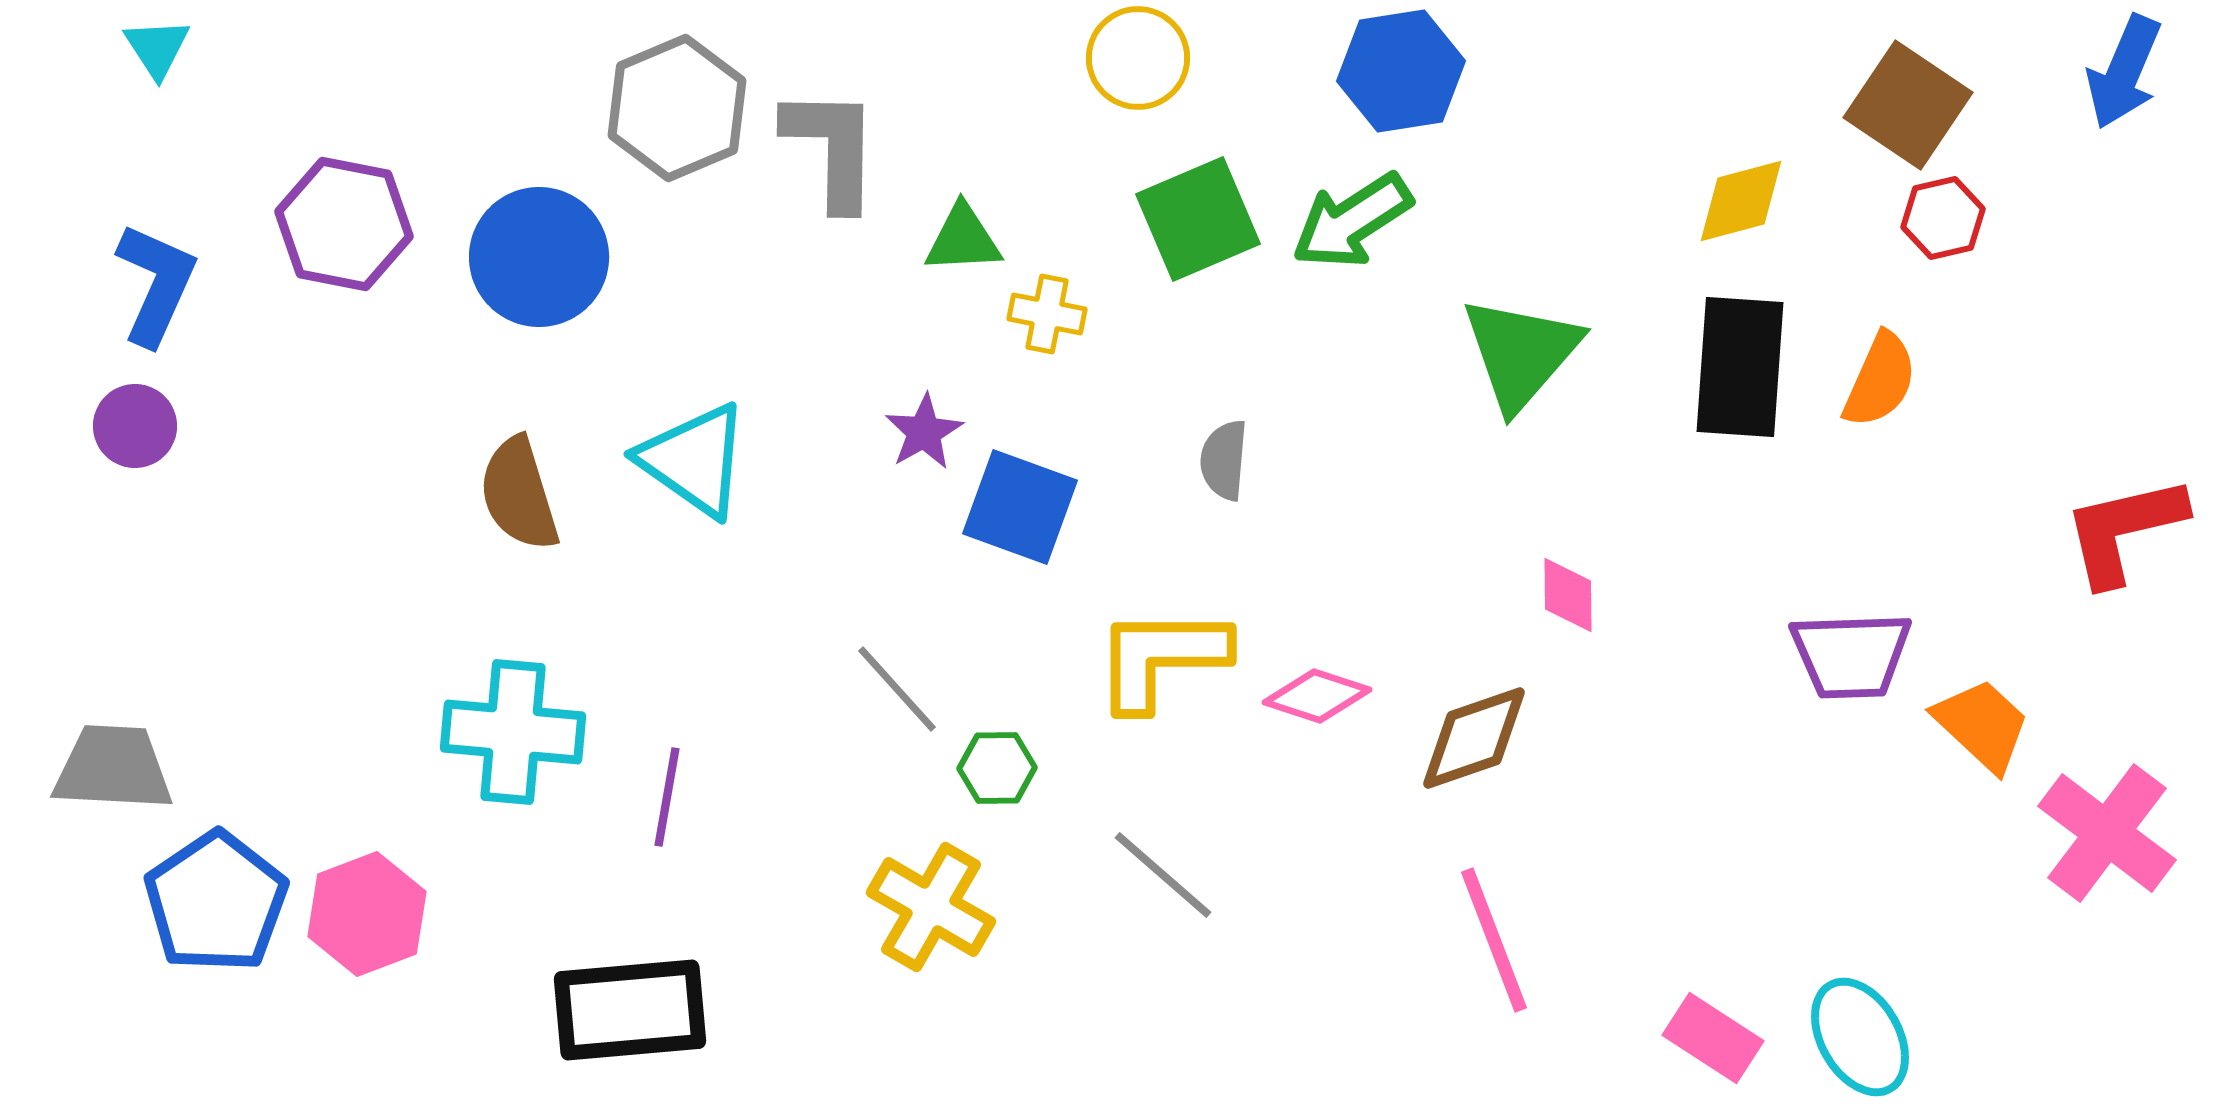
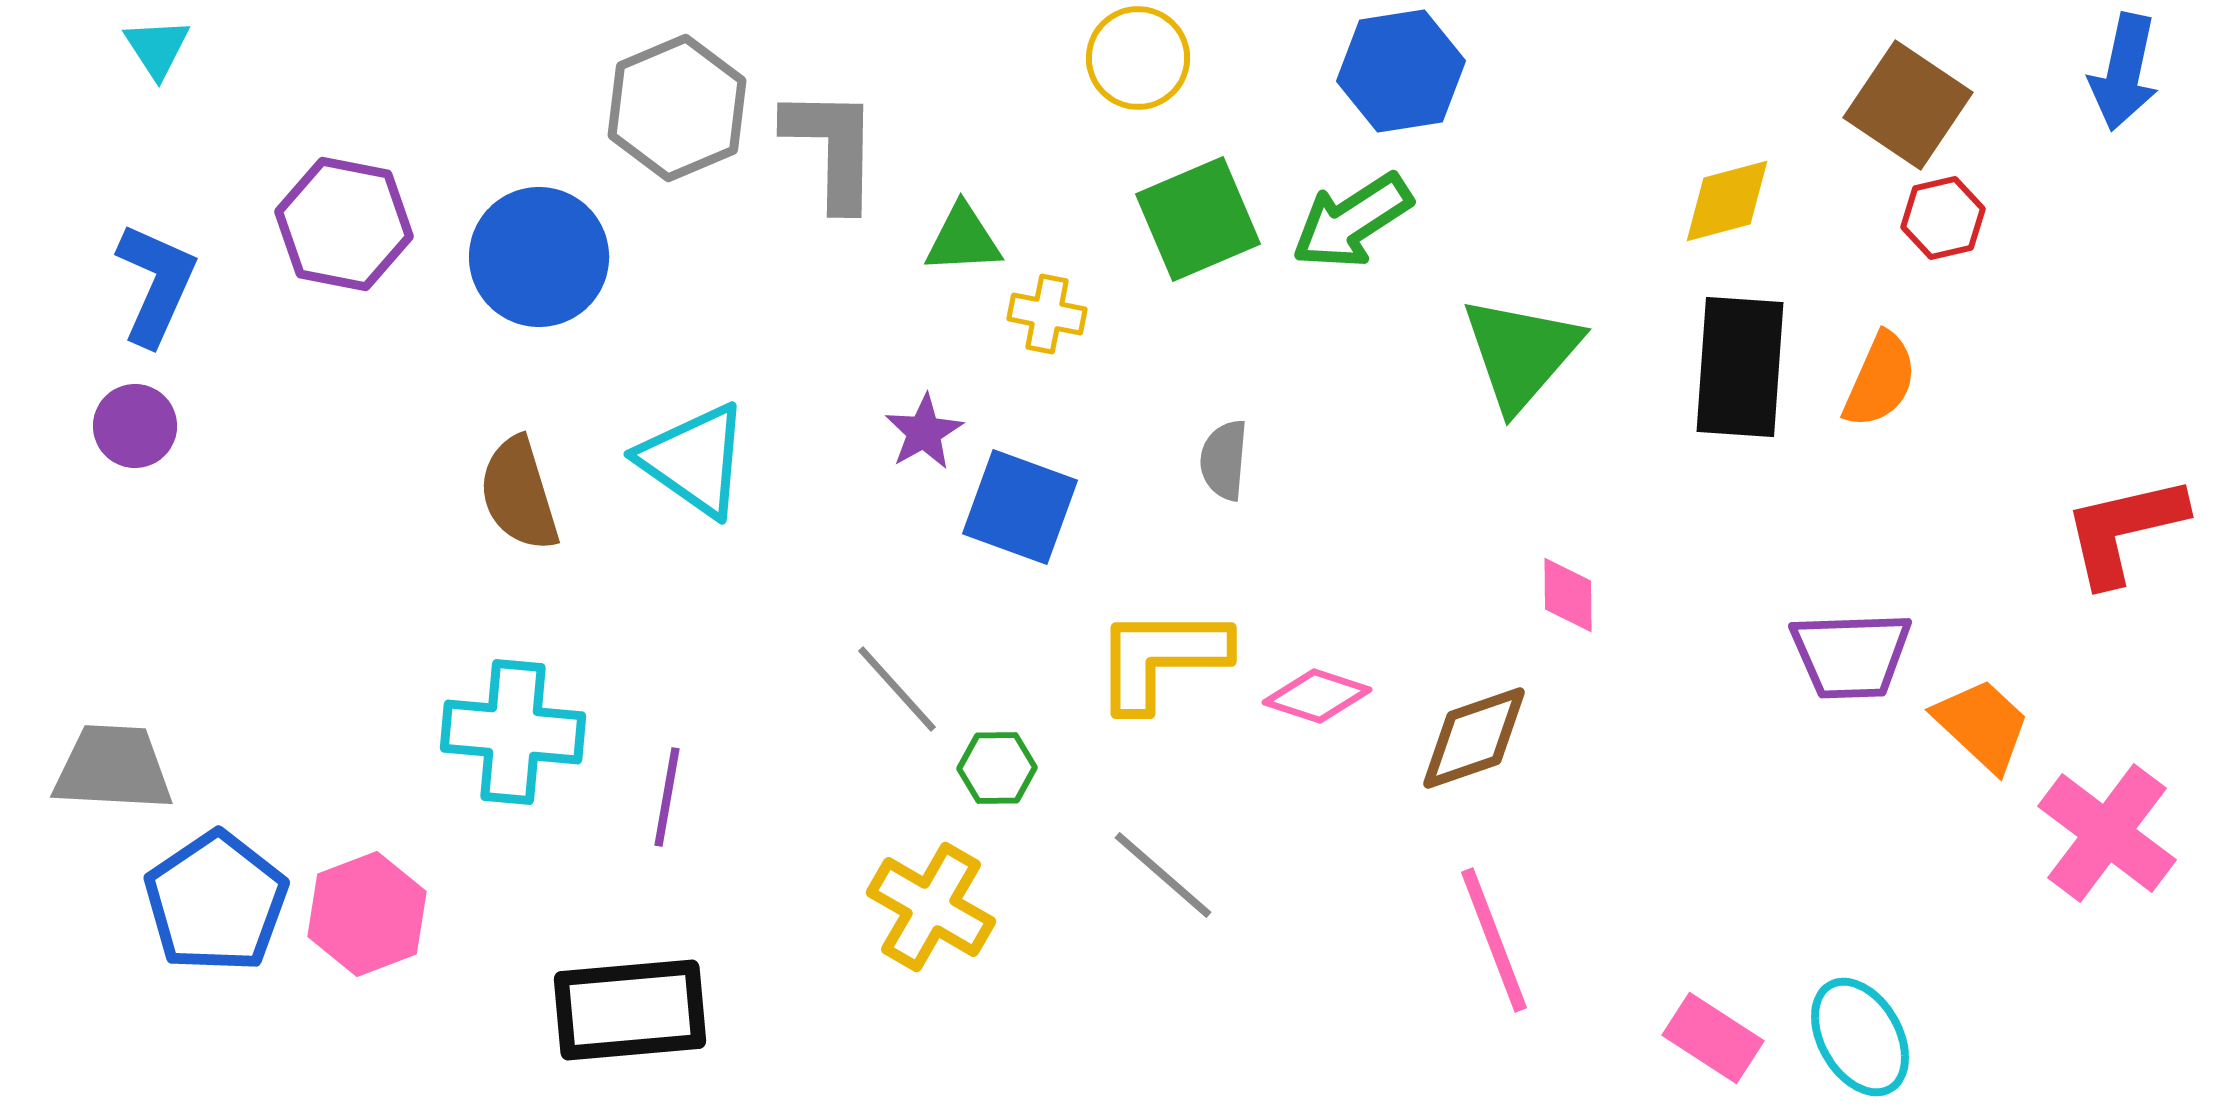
blue arrow at (2124, 72): rotated 11 degrees counterclockwise
yellow diamond at (1741, 201): moved 14 px left
